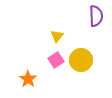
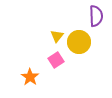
yellow circle: moved 2 px left, 18 px up
orange star: moved 2 px right, 2 px up
